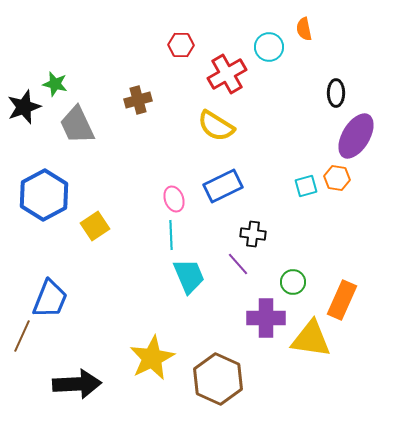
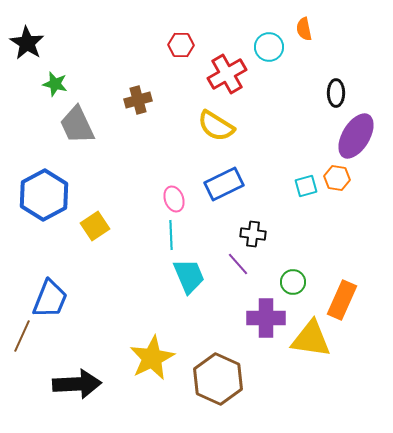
black star: moved 3 px right, 64 px up; rotated 20 degrees counterclockwise
blue rectangle: moved 1 px right, 2 px up
